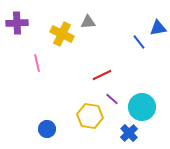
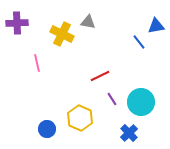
gray triangle: rotated 14 degrees clockwise
blue triangle: moved 2 px left, 2 px up
red line: moved 2 px left, 1 px down
purple line: rotated 16 degrees clockwise
cyan circle: moved 1 px left, 5 px up
yellow hexagon: moved 10 px left, 2 px down; rotated 15 degrees clockwise
